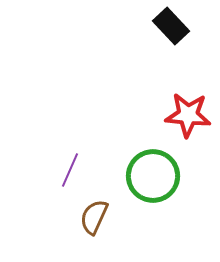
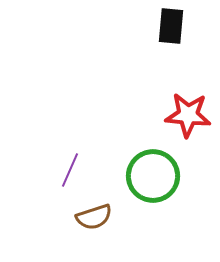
black rectangle: rotated 48 degrees clockwise
brown semicircle: rotated 132 degrees counterclockwise
